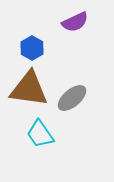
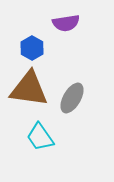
purple semicircle: moved 9 px left, 1 px down; rotated 16 degrees clockwise
gray ellipse: rotated 20 degrees counterclockwise
cyan trapezoid: moved 3 px down
